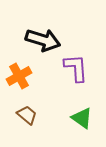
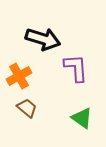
black arrow: moved 1 px up
brown trapezoid: moved 7 px up
